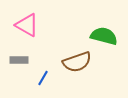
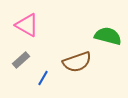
green semicircle: moved 4 px right
gray rectangle: moved 2 px right; rotated 42 degrees counterclockwise
